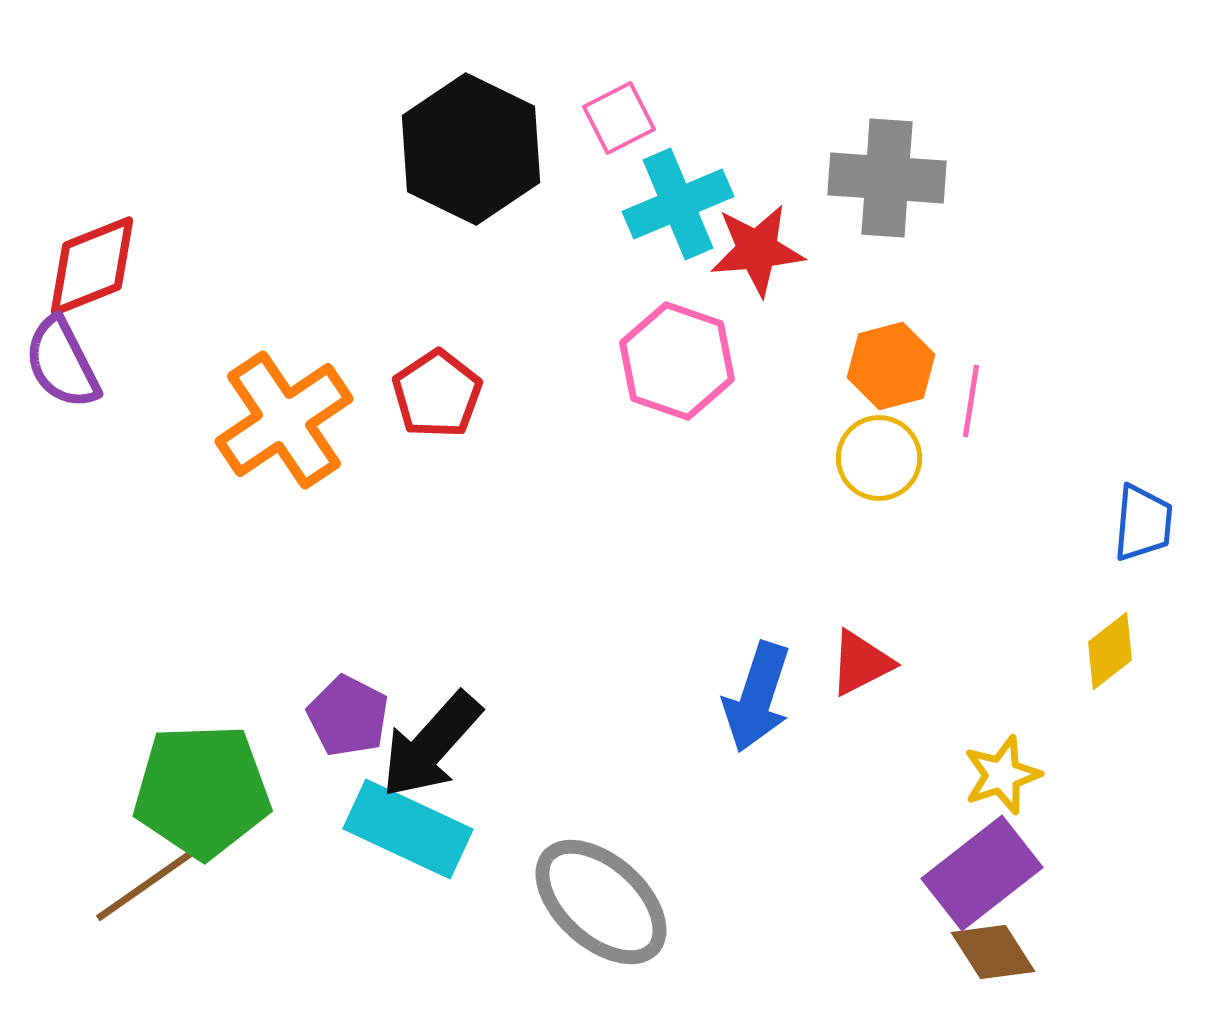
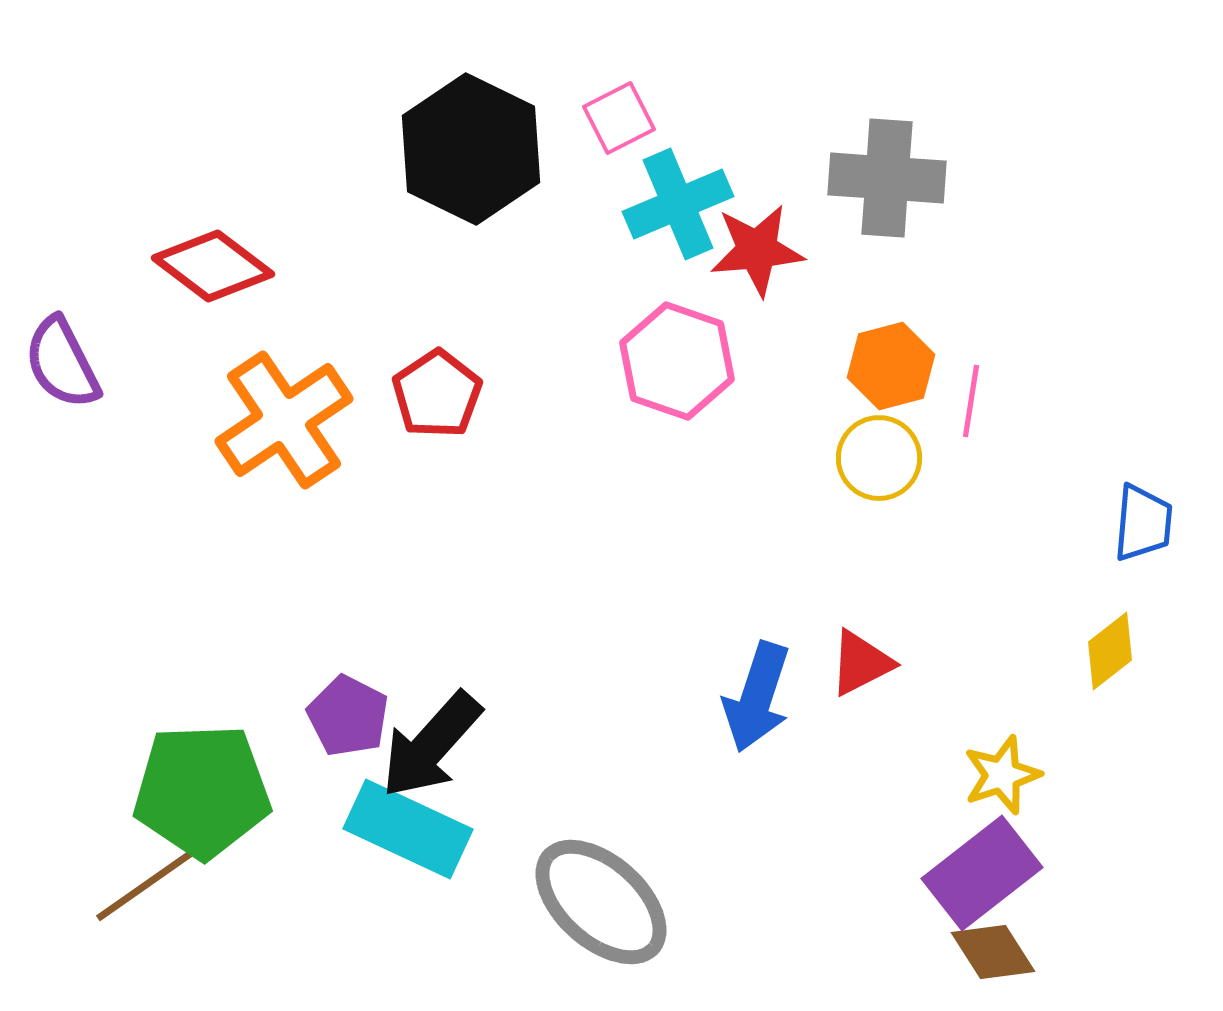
red diamond: moved 121 px right; rotated 59 degrees clockwise
